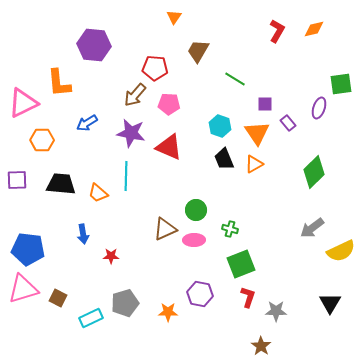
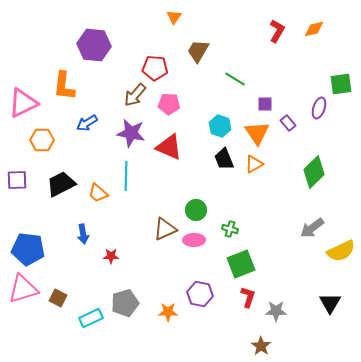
orange L-shape at (59, 83): moved 5 px right, 3 px down; rotated 12 degrees clockwise
black trapezoid at (61, 184): rotated 32 degrees counterclockwise
